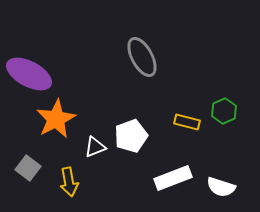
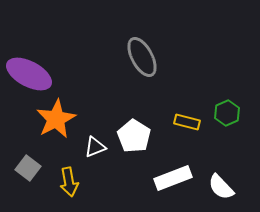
green hexagon: moved 3 px right, 2 px down
white pentagon: moved 3 px right; rotated 20 degrees counterclockwise
white semicircle: rotated 28 degrees clockwise
